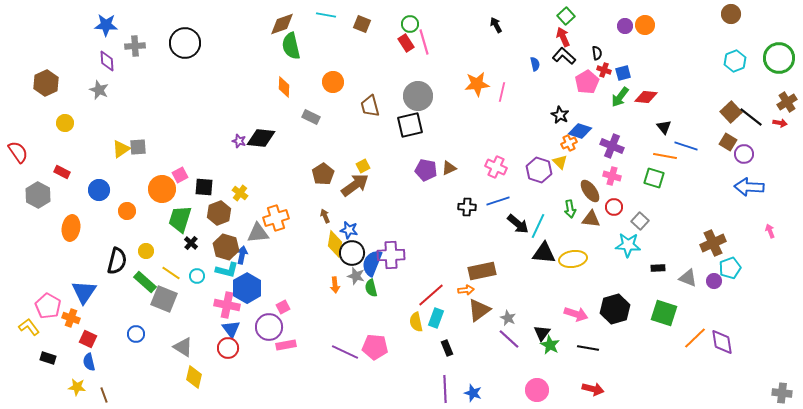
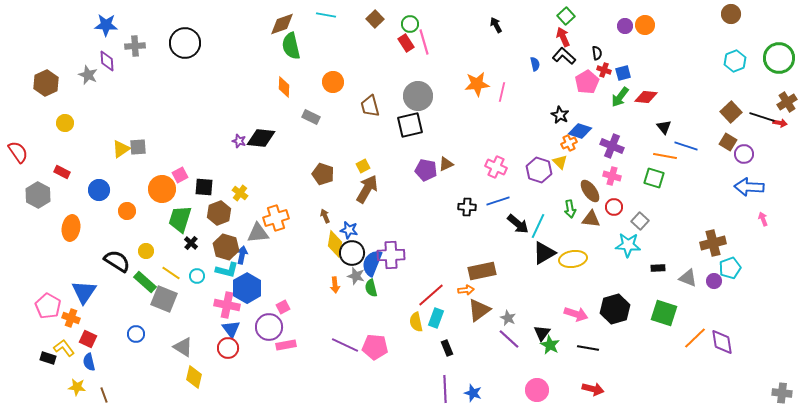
brown square at (362, 24): moved 13 px right, 5 px up; rotated 24 degrees clockwise
gray star at (99, 90): moved 11 px left, 15 px up
black line at (751, 117): moved 11 px right; rotated 20 degrees counterclockwise
brown triangle at (449, 168): moved 3 px left, 4 px up
brown pentagon at (323, 174): rotated 20 degrees counterclockwise
brown arrow at (355, 185): moved 12 px right, 4 px down; rotated 24 degrees counterclockwise
pink arrow at (770, 231): moved 7 px left, 12 px up
brown cross at (713, 243): rotated 10 degrees clockwise
black triangle at (544, 253): rotated 35 degrees counterclockwise
black semicircle at (117, 261): rotated 72 degrees counterclockwise
yellow L-shape at (29, 327): moved 35 px right, 21 px down
purple line at (345, 352): moved 7 px up
